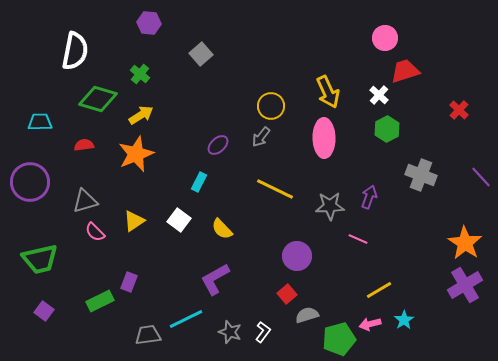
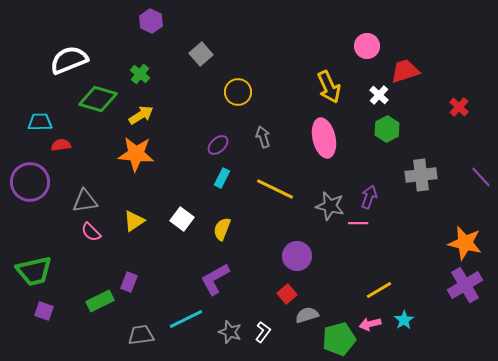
purple hexagon at (149, 23): moved 2 px right, 2 px up; rotated 20 degrees clockwise
pink circle at (385, 38): moved 18 px left, 8 px down
white semicircle at (75, 51): moved 6 px left, 9 px down; rotated 123 degrees counterclockwise
yellow arrow at (328, 92): moved 1 px right, 5 px up
yellow circle at (271, 106): moved 33 px left, 14 px up
red cross at (459, 110): moved 3 px up
gray arrow at (261, 137): moved 2 px right; rotated 125 degrees clockwise
pink ellipse at (324, 138): rotated 12 degrees counterclockwise
red semicircle at (84, 145): moved 23 px left
orange star at (136, 154): rotated 27 degrees clockwise
gray cross at (421, 175): rotated 28 degrees counterclockwise
cyan rectangle at (199, 182): moved 23 px right, 4 px up
gray triangle at (85, 201): rotated 8 degrees clockwise
gray star at (330, 206): rotated 16 degrees clockwise
white square at (179, 220): moved 3 px right, 1 px up
yellow semicircle at (222, 229): rotated 65 degrees clockwise
pink semicircle at (95, 232): moved 4 px left
pink line at (358, 239): moved 16 px up; rotated 24 degrees counterclockwise
orange star at (465, 243): rotated 20 degrees counterclockwise
green trapezoid at (40, 259): moved 6 px left, 12 px down
purple square at (44, 311): rotated 18 degrees counterclockwise
gray trapezoid at (148, 335): moved 7 px left
